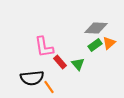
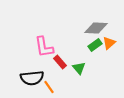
green triangle: moved 1 px right, 4 px down
